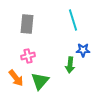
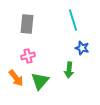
blue star: moved 1 px left, 2 px up; rotated 16 degrees clockwise
green arrow: moved 1 px left, 5 px down
